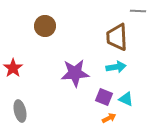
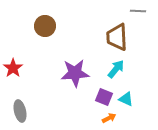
cyan arrow: moved 2 px down; rotated 42 degrees counterclockwise
